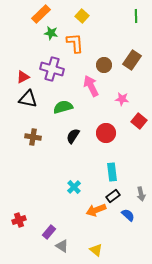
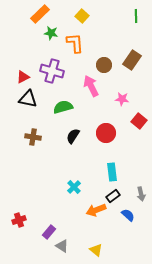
orange rectangle: moved 1 px left
purple cross: moved 2 px down
